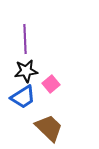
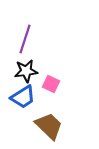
purple line: rotated 20 degrees clockwise
pink square: rotated 24 degrees counterclockwise
brown trapezoid: moved 2 px up
